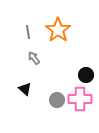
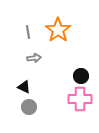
gray arrow: rotated 120 degrees clockwise
black circle: moved 5 px left, 1 px down
black triangle: moved 1 px left, 2 px up; rotated 16 degrees counterclockwise
gray circle: moved 28 px left, 7 px down
